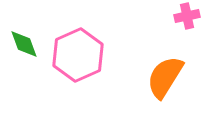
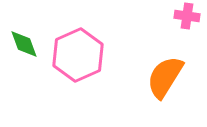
pink cross: rotated 20 degrees clockwise
